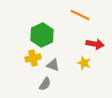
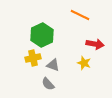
gray semicircle: moved 3 px right; rotated 104 degrees clockwise
